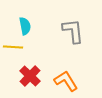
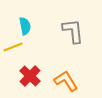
yellow line: rotated 24 degrees counterclockwise
